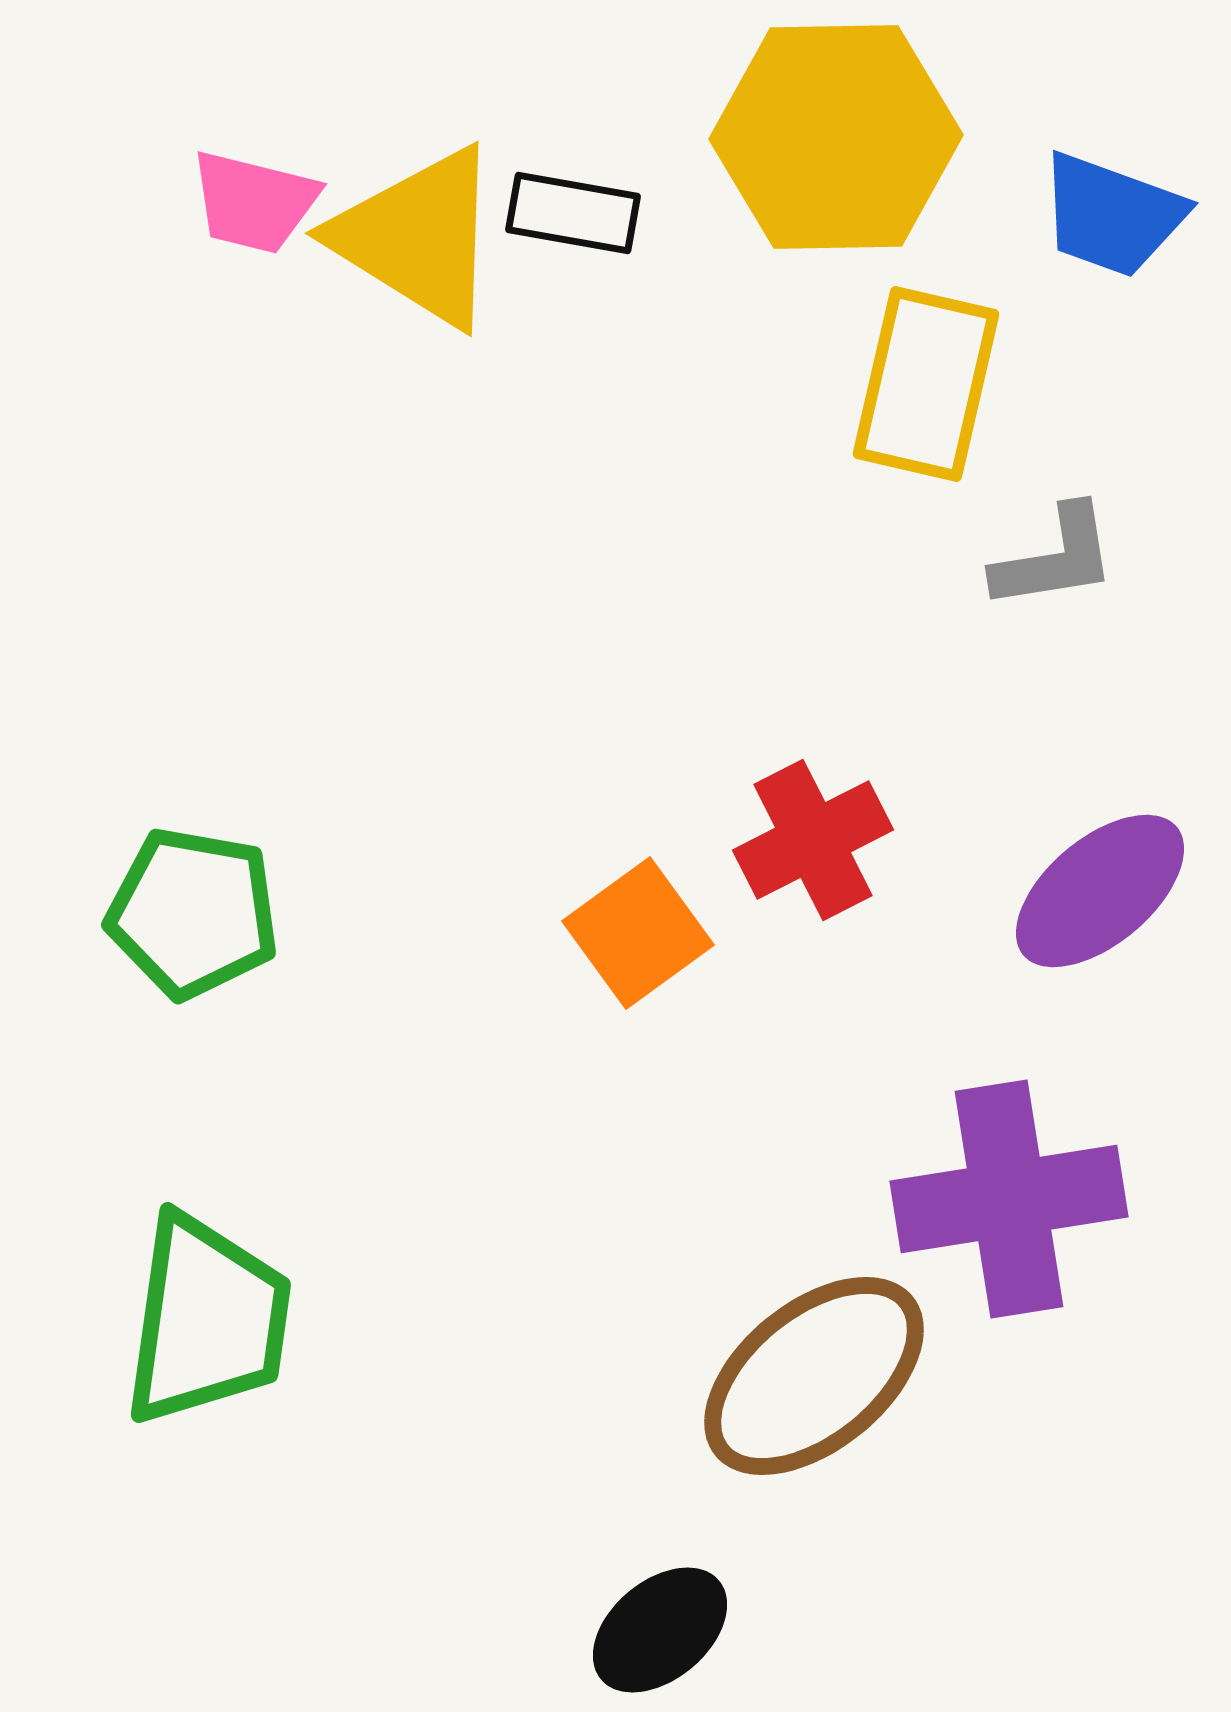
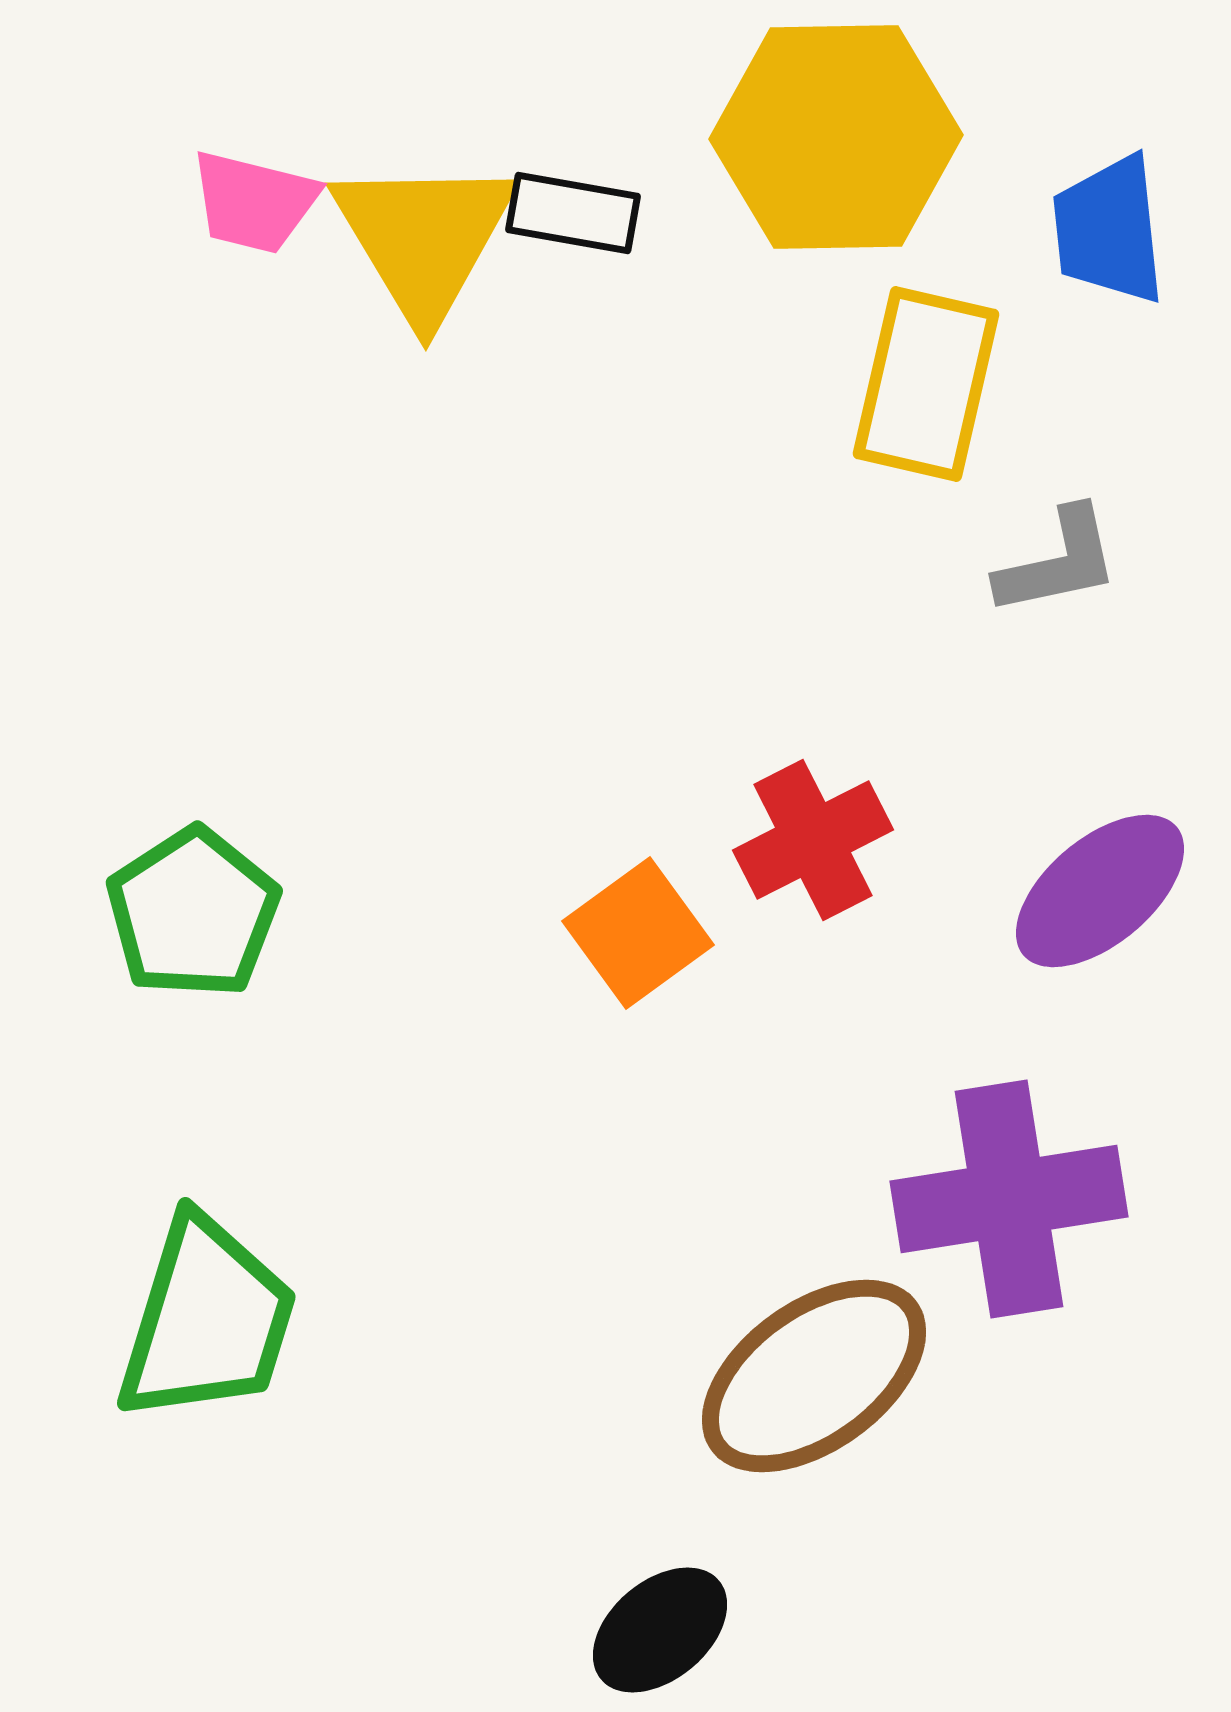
blue trapezoid: moved 3 px left, 15 px down; rotated 64 degrees clockwise
yellow triangle: moved 6 px right, 1 px down; rotated 27 degrees clockwise
gray L-shape: moved 3 px right, 4 px down; rotated 3 degrees counterclockwise
green pentagon: rotated 29 degrees clockwise
green trapezoid: rotated 9 degrees clockwise
brown ellipse: rotated 3 degrees clockwise
